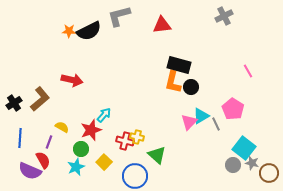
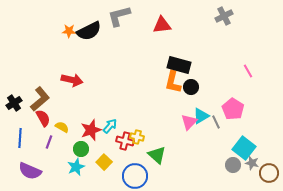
cyan arrow: moved 6 px right, 11 px down
gray line: moved 2 px up
red semicircle: moved 42 px up
